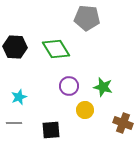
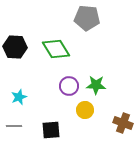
green star: moved 7 px left, 2 px up; rotated 12 degrees counterclockwise
gray line: moved 3 px down
